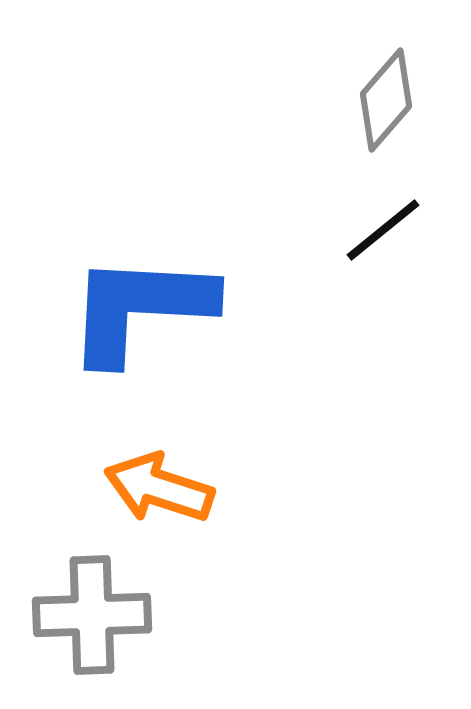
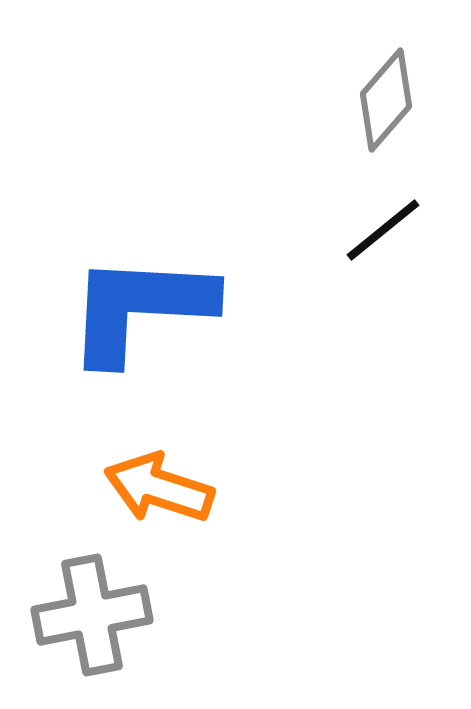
gray cross: rotated 9 degrees counterclockwise
